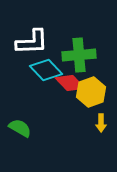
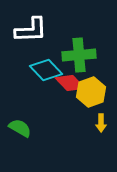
white L-shape: moved 1 px left, 12 px up
